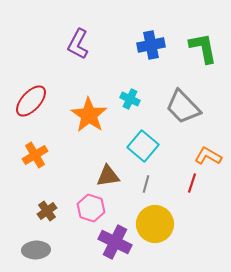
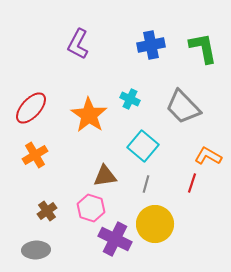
red ellipse: moved 7 px down
brown triangle: moved 3 px left
purple cross: moved 3 px up
